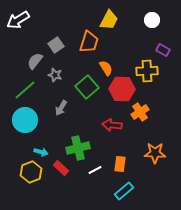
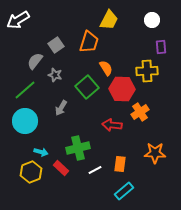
purple rectangle: moved 2 px left, 3 px up; rotated 56 degrees clockwise
cyan circle: moved 1 px down
